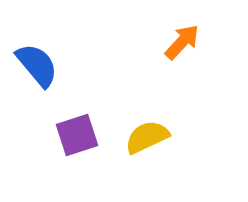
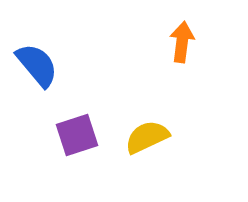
orange arrow: rotated 36 degrees counterclockwise
